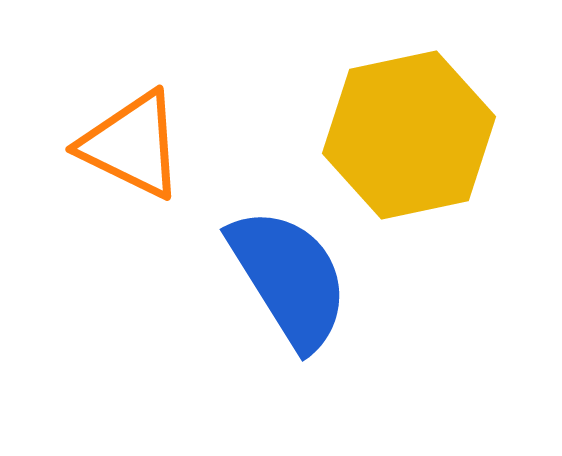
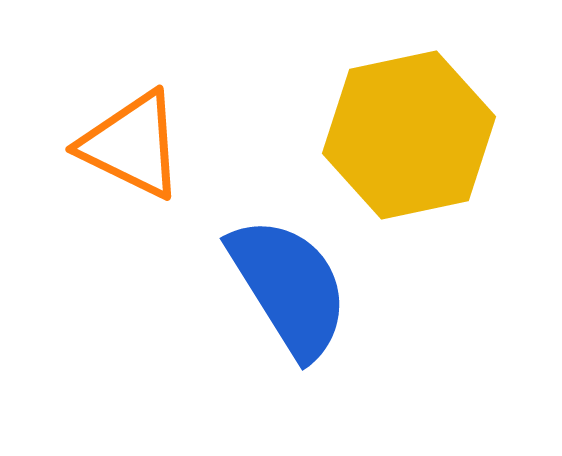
blue semicircle: moved 9 px down
